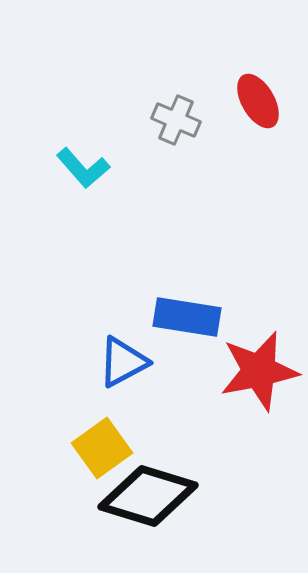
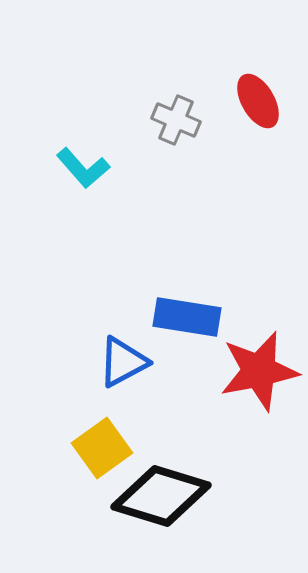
black diamond: moved 13 px right
